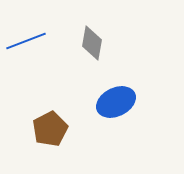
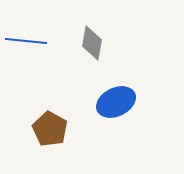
blue line: rotated 27 degrees clockwise
brown pentagon: rotated 16 degrees counterclockwise
